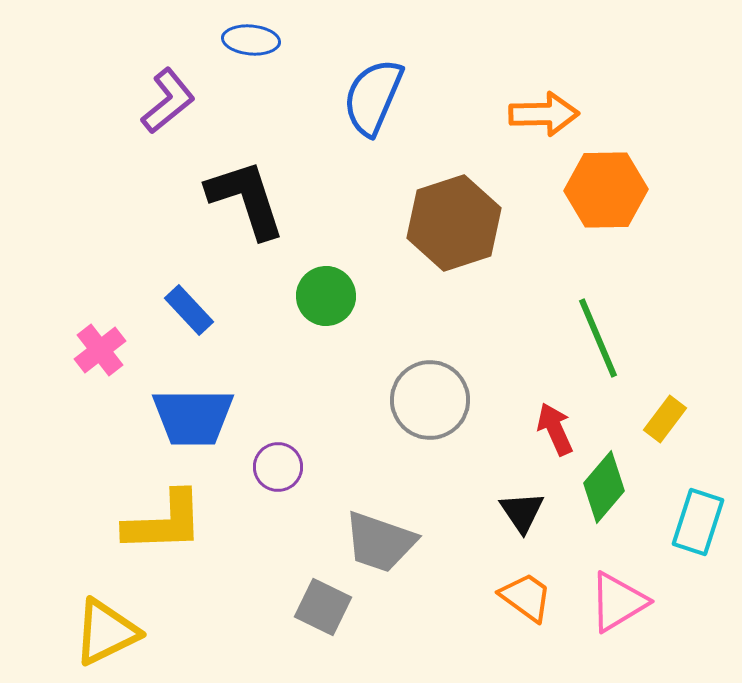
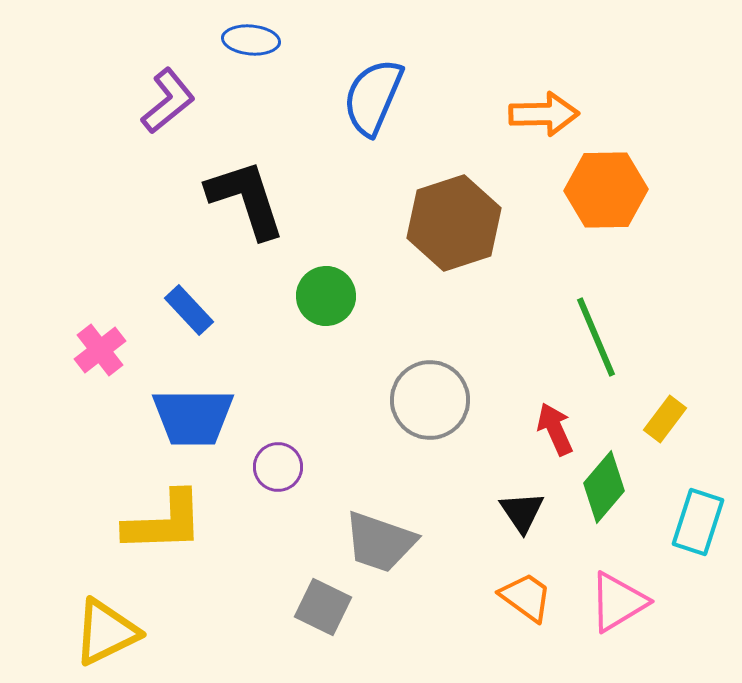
green line: moved 2 px left, 1 px up
